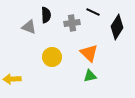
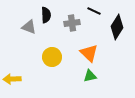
black line: moved 1 px right, 1 px up
